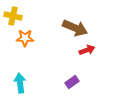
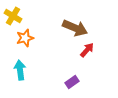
yellow cross: rotated 18 degrees clockwise
orange star: rotated 18 degrees counterclockwise
red arrow: rotated 28 degrees counterclockwise
cyan arrow: moved 13 px up
